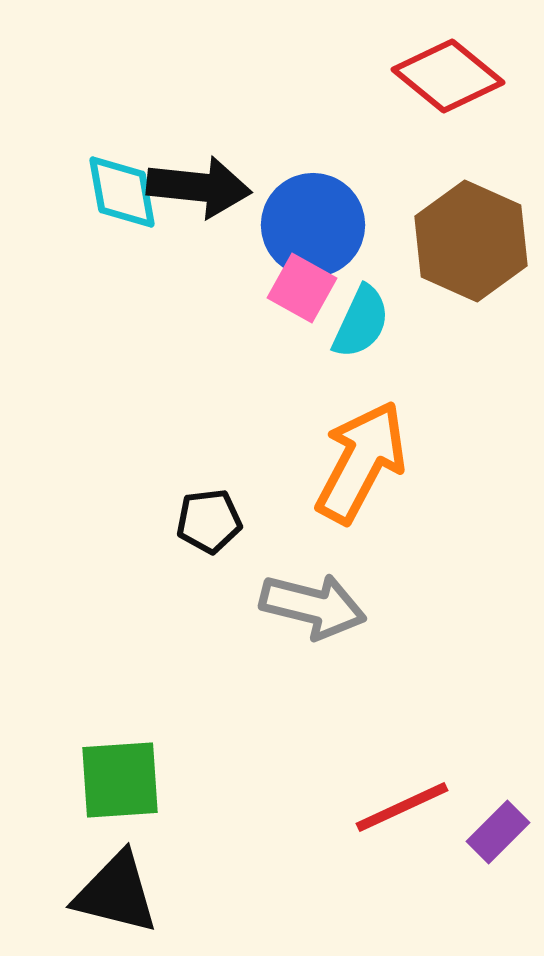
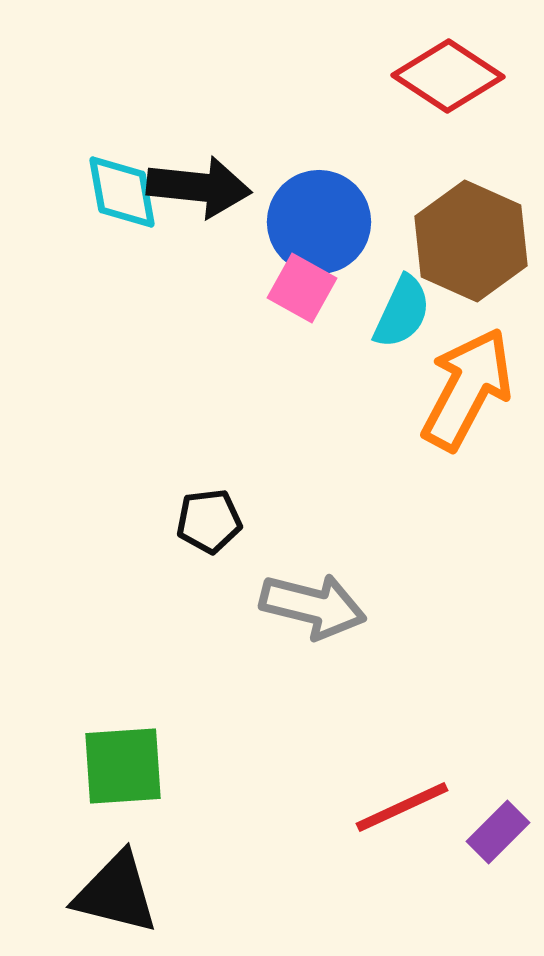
red diamond: rotated 6 degrees counterclockwise
blue circle: moved 6 px right, 3 px up
cyan semicircle: moved 41 px right, 10 px up
orange arrow: moved 106 px right, 73 px up
green square: moved 3 px right, 14 px up
